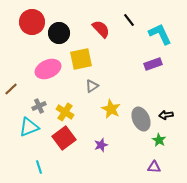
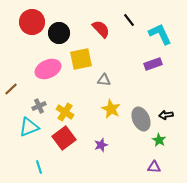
gray triangle: moved 12 px right, 6 px up; rotated 40 degrees clockwise
